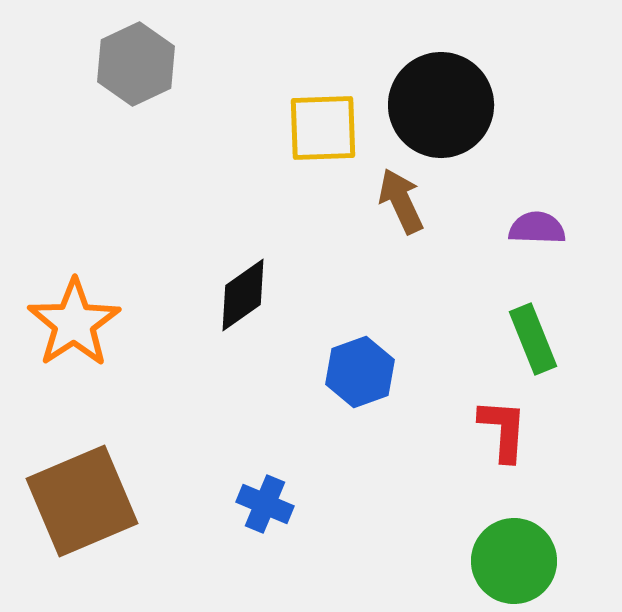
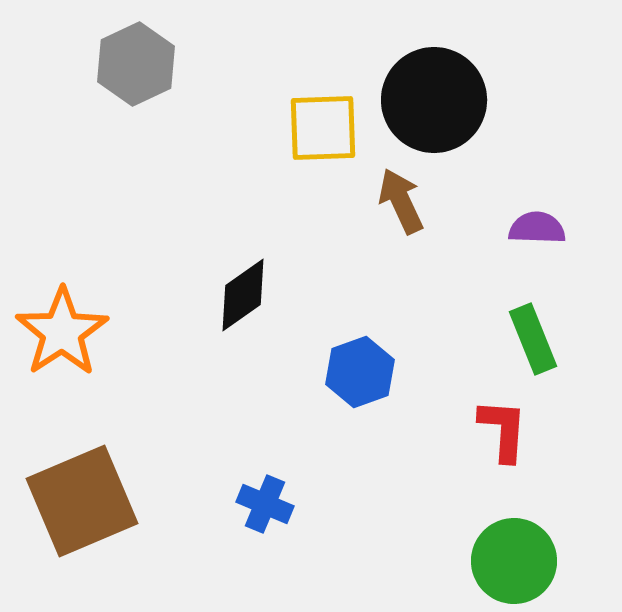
black circle: moved 7 px left, 5 px up
orange star: moved 12 px left, 9 px down
